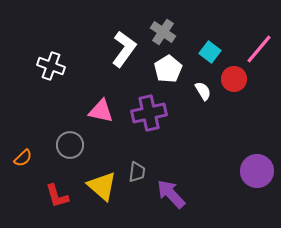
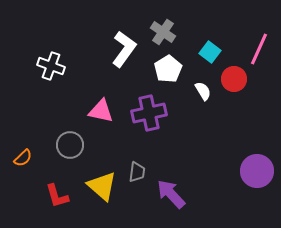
pink line: rotated 16 degrees counterclockwise
